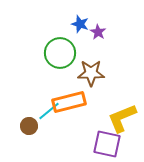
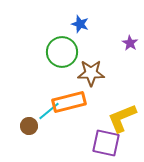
purple star: moved 32 px right, 11 px down
green circle: moved 2 px right, 1 px up
purple square: moved 1 px left, 1 px up
